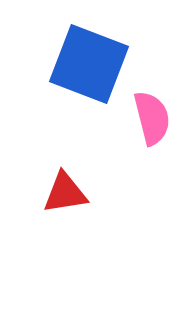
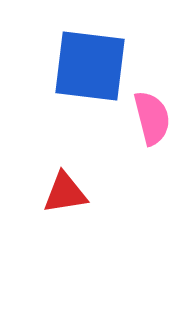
blue square: moved 1 px right, 2 px down; rotated 14 degrees counterclockwise
